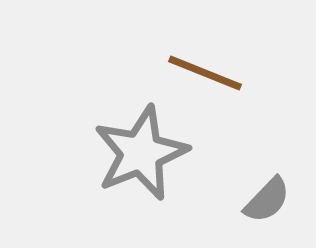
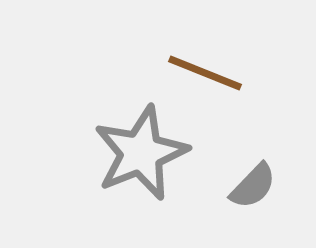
gray semicircle: moved 14 px left, 14 px up
